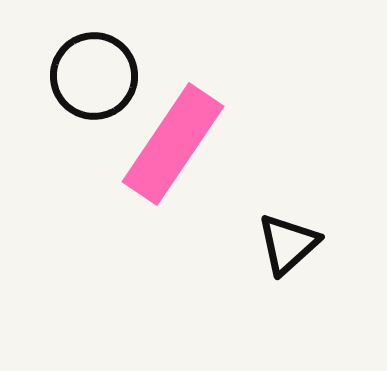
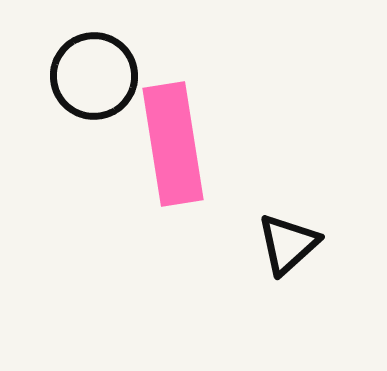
pink rectangle: rotated 43 degrees counterclockwise
